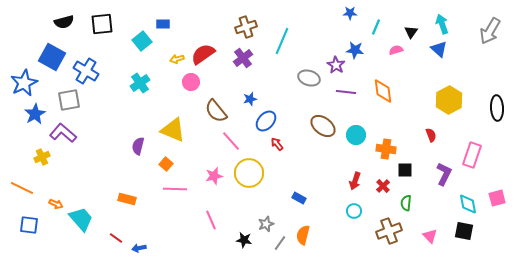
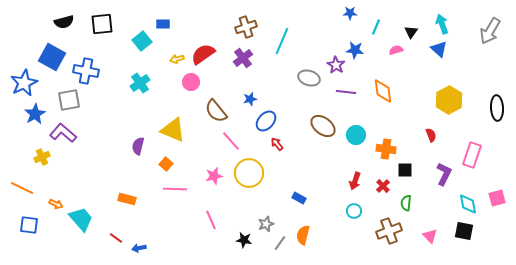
blue cross at (86, 71): rotated 20 degrees counterclockwise
